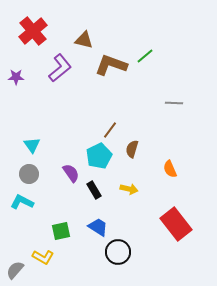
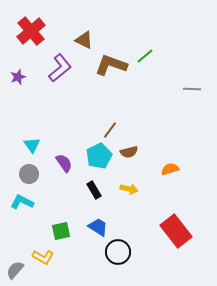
red cross: moved 2 px left
brown triangle: rotated 12 degrees clockwise
purple star: moved 2 px right; rotated 21 degrees counterclockwise
gray line: moved 18 px right, 14 px up
brown semicircle: moved 3 px left, 3 px down; rotated 120 degrees counterclockwise
orange semicircle: rotated 96 degrees clockwise
purple semicircle: moved 7 px left, 10 px up
red rectangle: moved 7 px down
